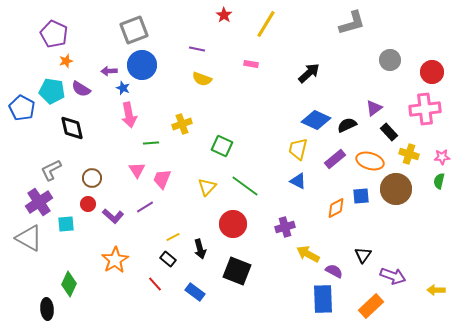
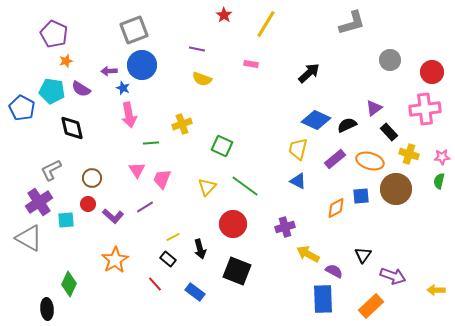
cyan square at (66, 224): moved 4 px up
